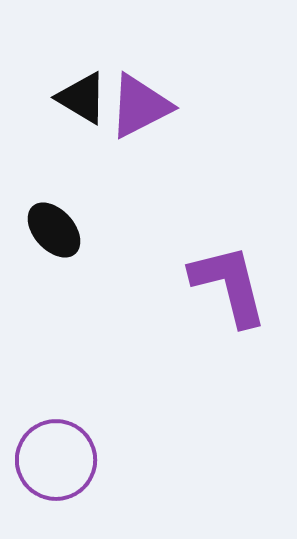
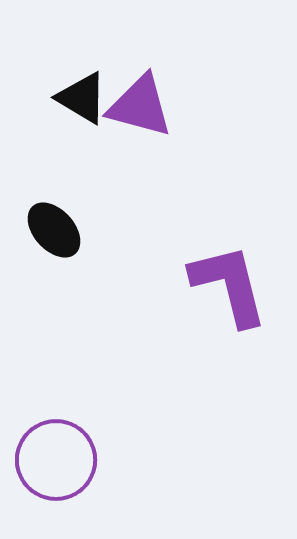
purple triangle: rotated 42 degrees clockwise
